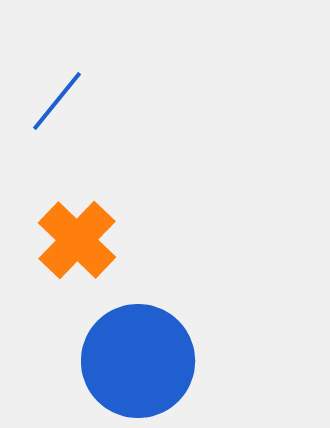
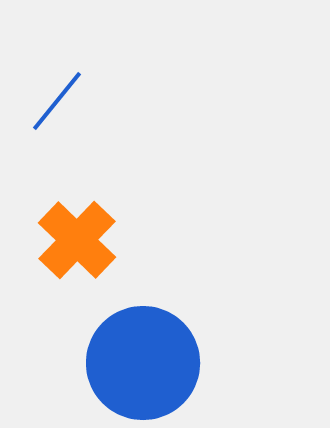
blue circle: moved 5 px right, 2 px down
